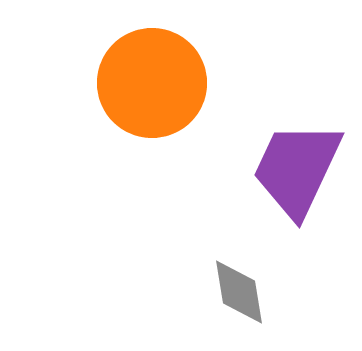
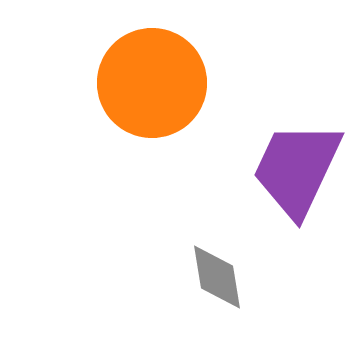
gray diamond: moved 22 px left, 15 px up
